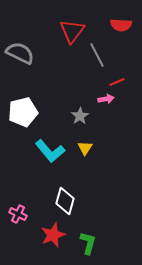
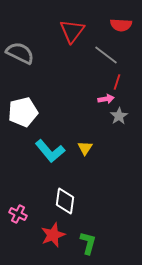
gray line: moved 9 px right; rotated 25 degrees counterclockwise
red line: rotated 49 degrees counterclockwise
gray star: moved 39 px right
white diamond: rotated 8 degrees counterclockwise
